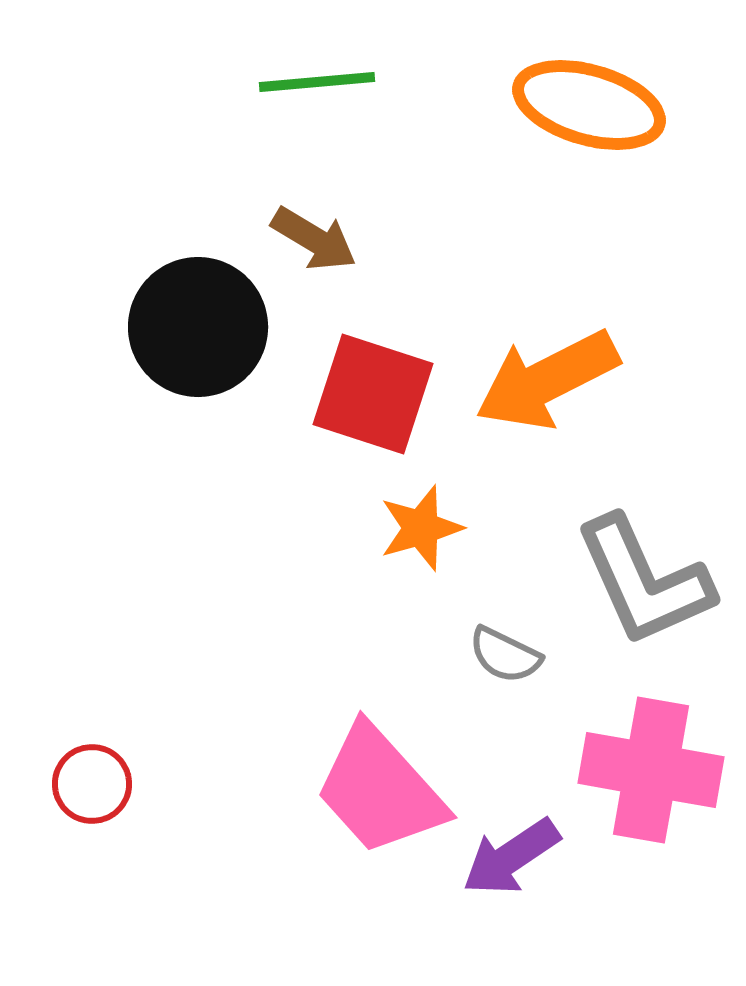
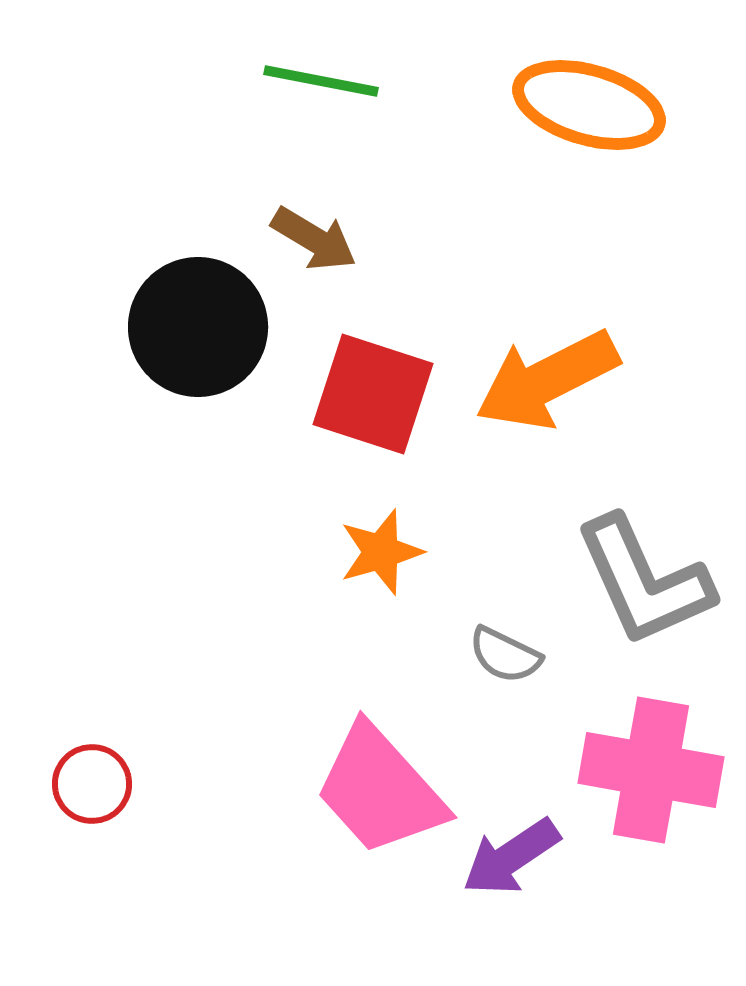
green line: moved 4 px right, 1 px up; rotated 16 degrees clockwise
orange star: moved 40 px left, 24 px down
